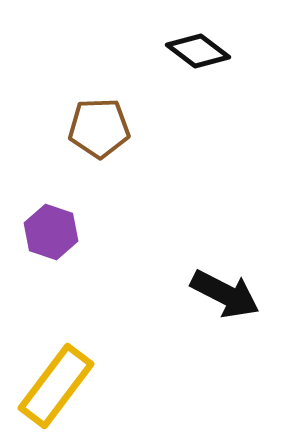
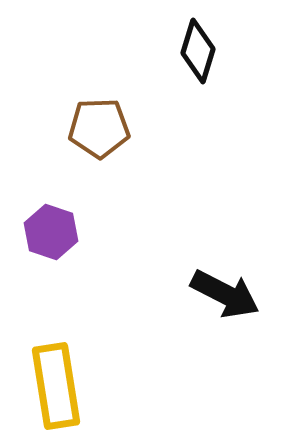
black diamond: rotated 70 degrees clockwise
yellow rectangle: rotated 46 degrees counterclockwise
